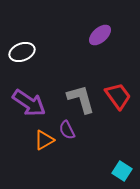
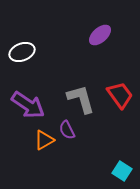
red trapezoid: moved 2 px right, 1 px up
purple arrow: moved 1 px left, 2 px down
